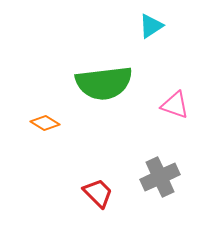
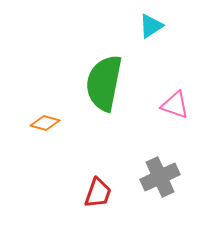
green semicircle: rotated 108 degrees clockwise
orange diamond: rotated 16 degrees counterclockwise
red trapezoid: rotated 64 degrees clockwise
